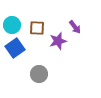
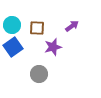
purple arrow: moved 3 px left, 1 px up; rotated 88 degrees counterclockwise
purple star: moved 5 px left, 6 px down
blue square: moved 2 px left, 1 px up
